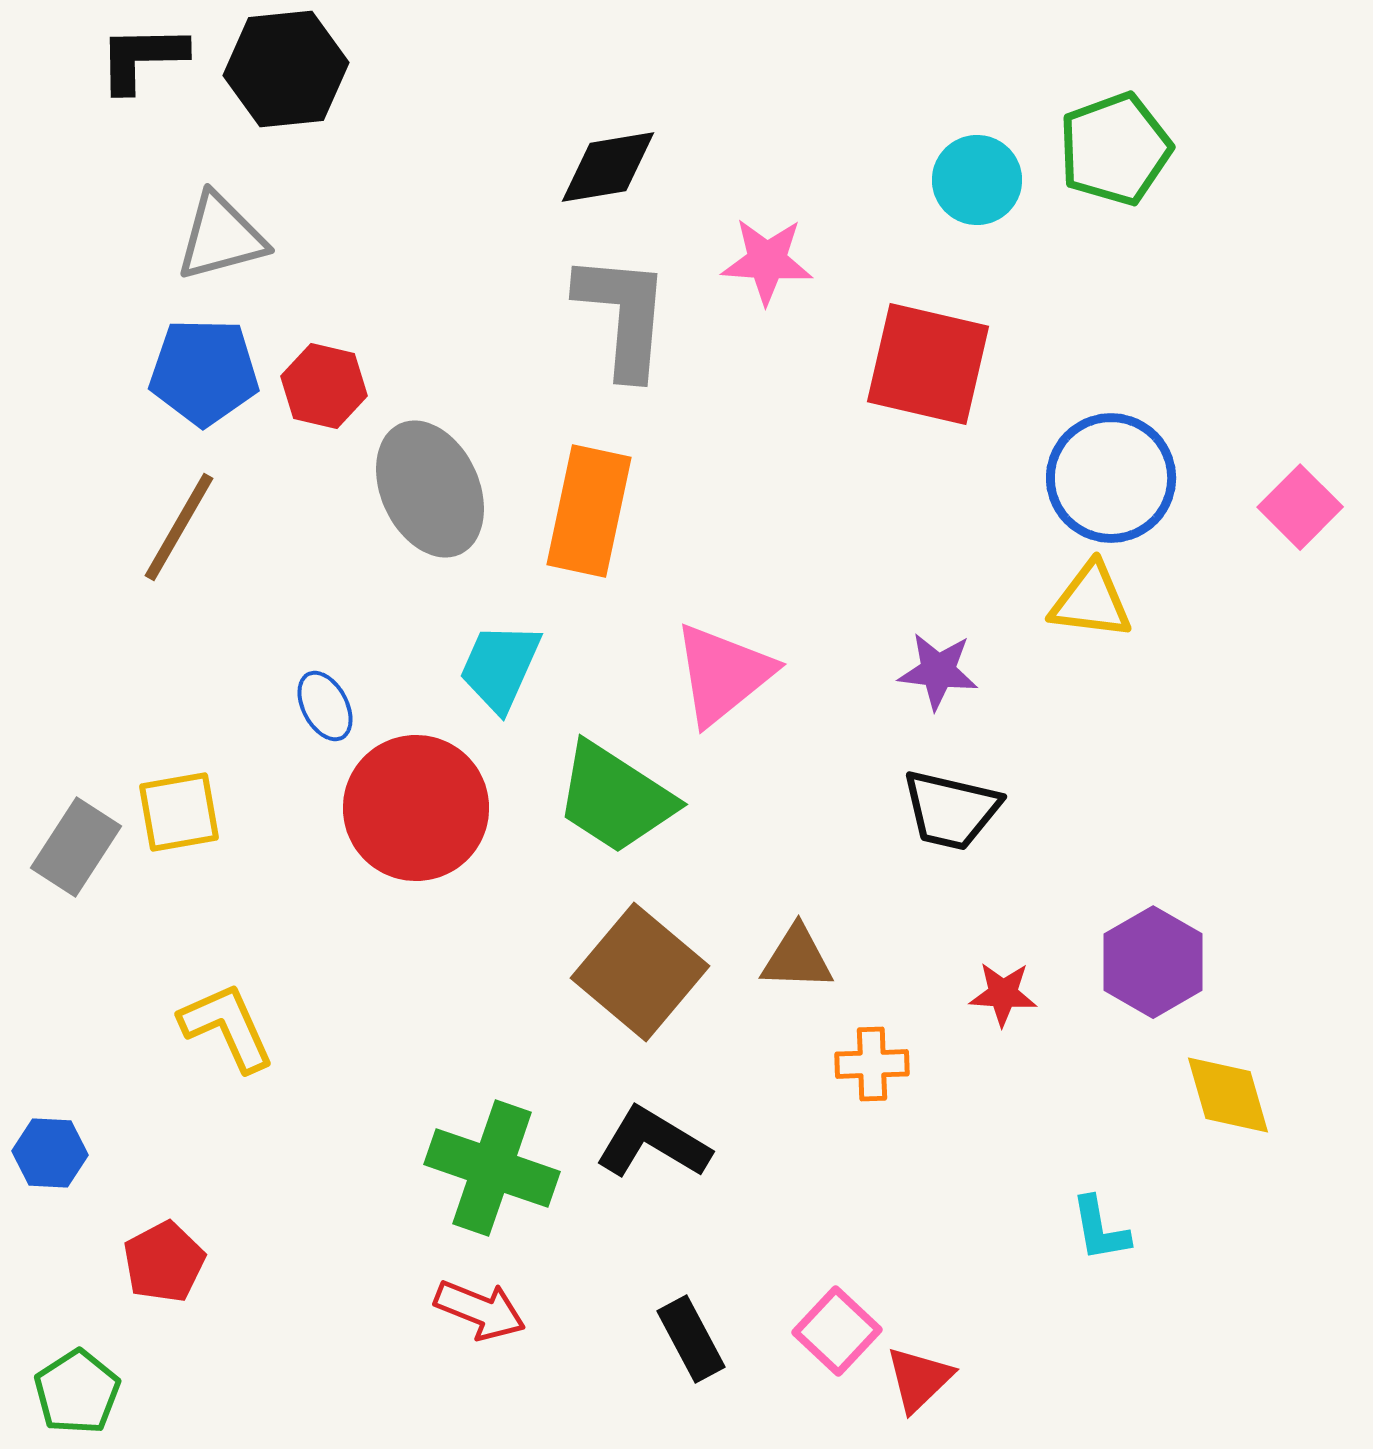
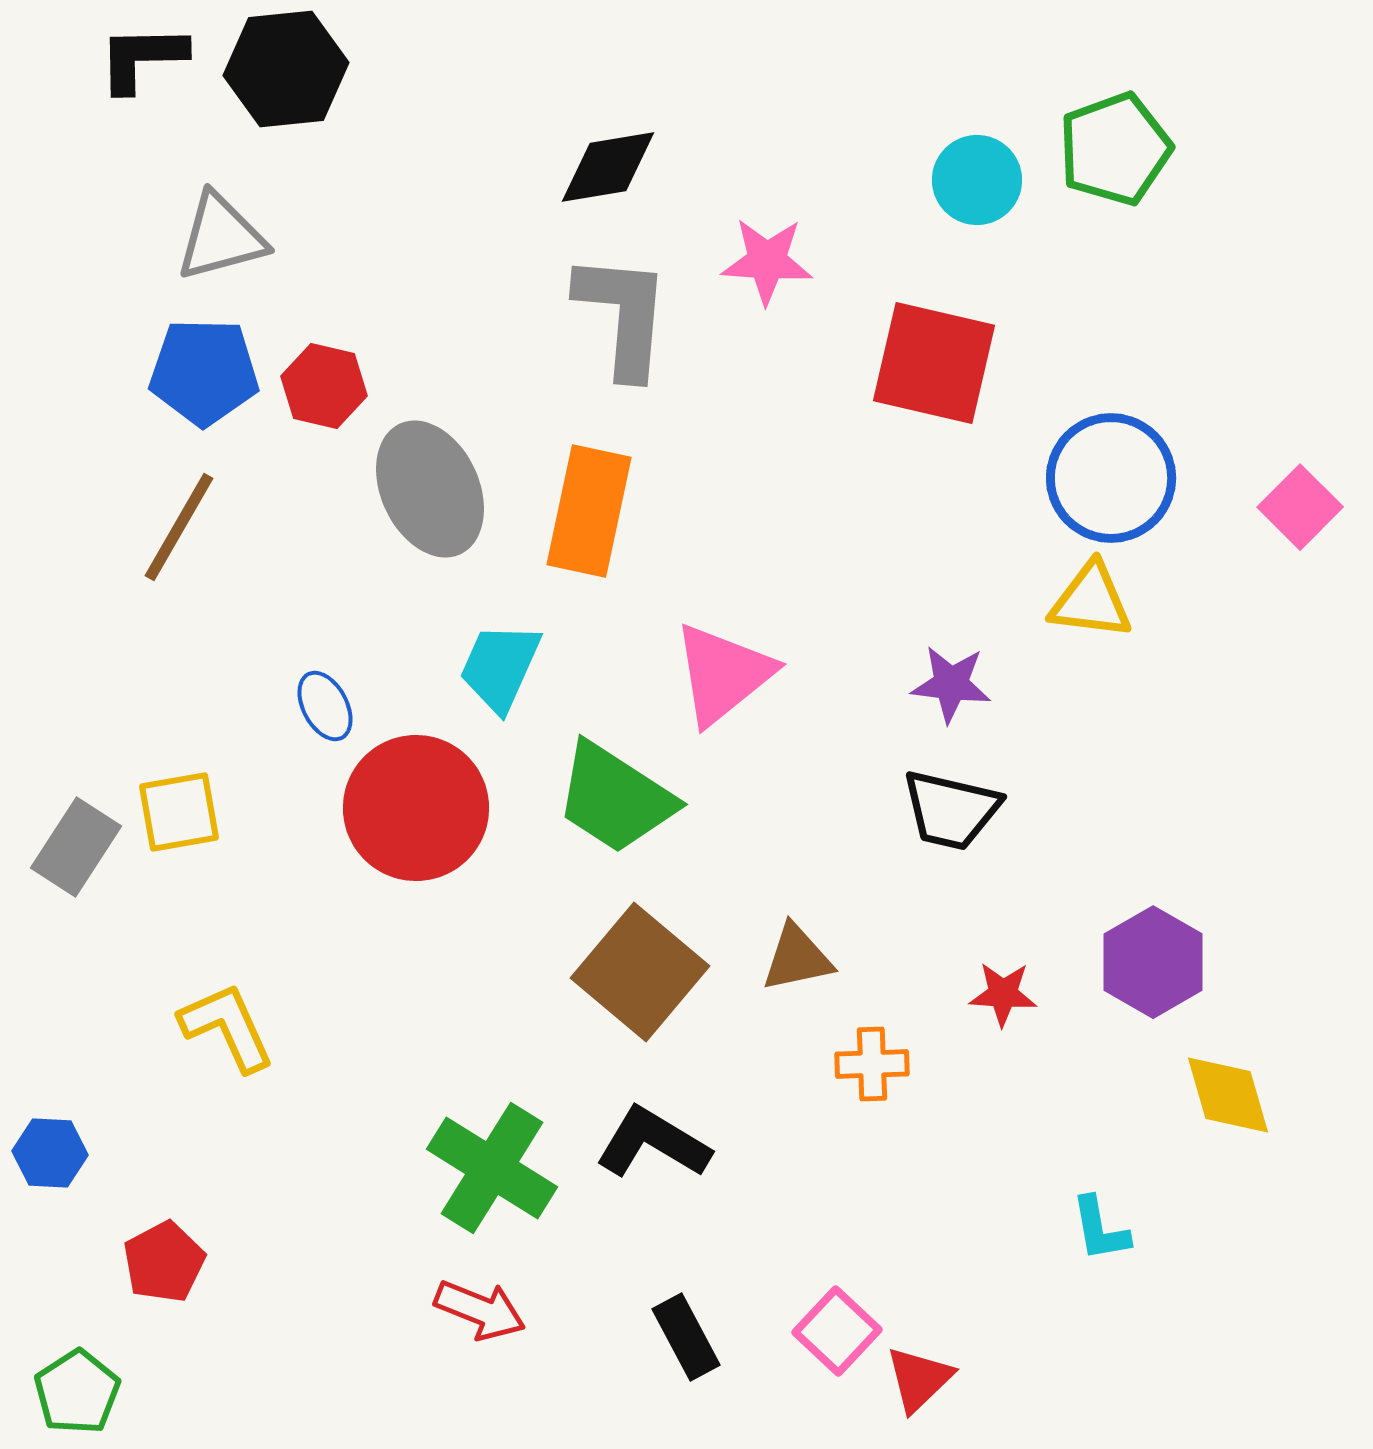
red square at (928, 364): moved 6 px right, 1 px up
purple star at (938, 671): moved 13 px right, 13 px down
brown triangle at (797, 958): rotated 14 degrees counterclockwise
green cross at (492, 1168): rotated 13 degrees clockwise
black rectangle at (691, 1339): moved 5 px left, 2 px up
